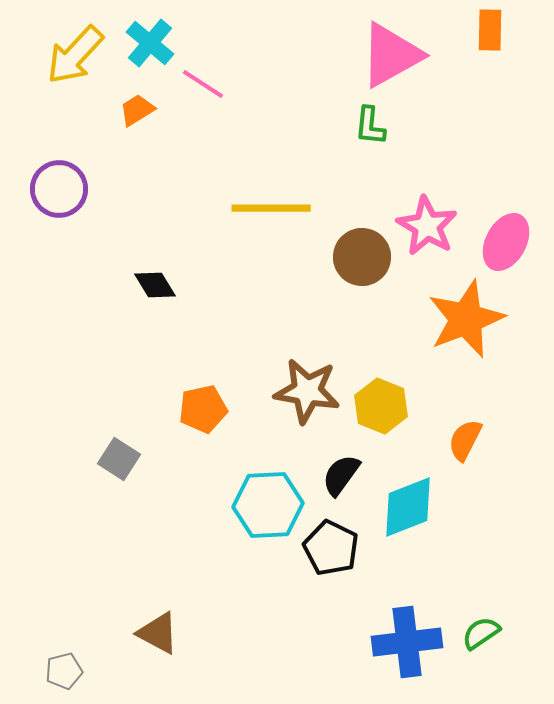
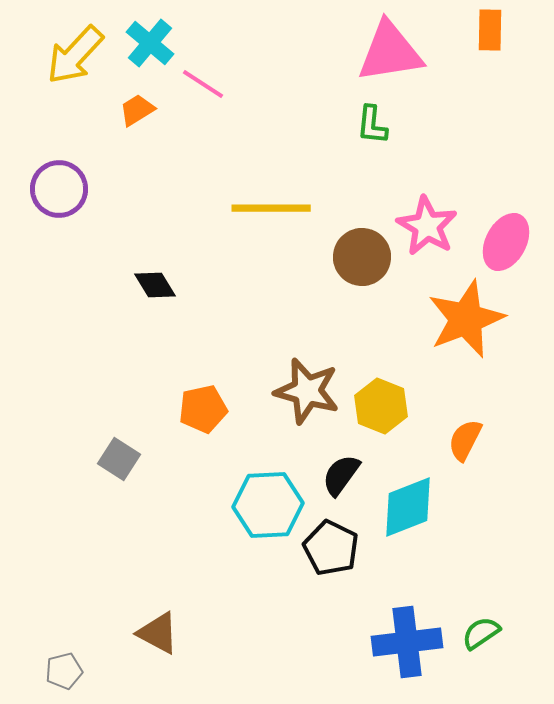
pink triangle: moved 1 px left, 3 px up; rotated 20 degrees clockwise
green L-shape: moved 2 px right, 1 px up
brown star: rotated 6 degrees clockwise
